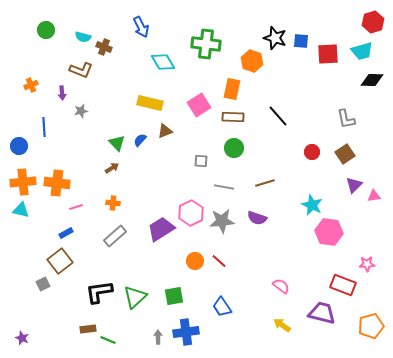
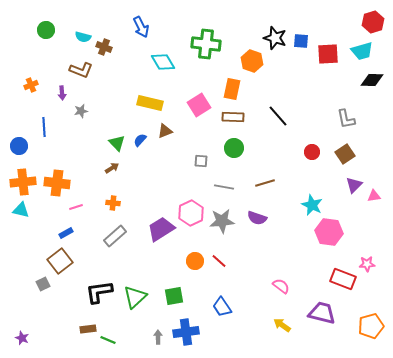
red rectangle at (343, 285): moved 6 px up
